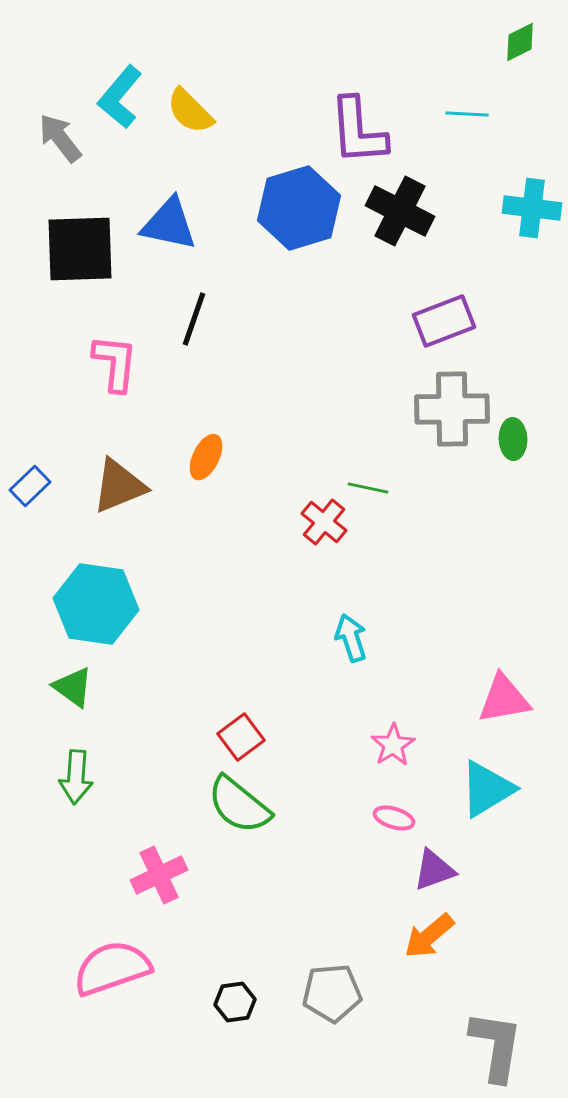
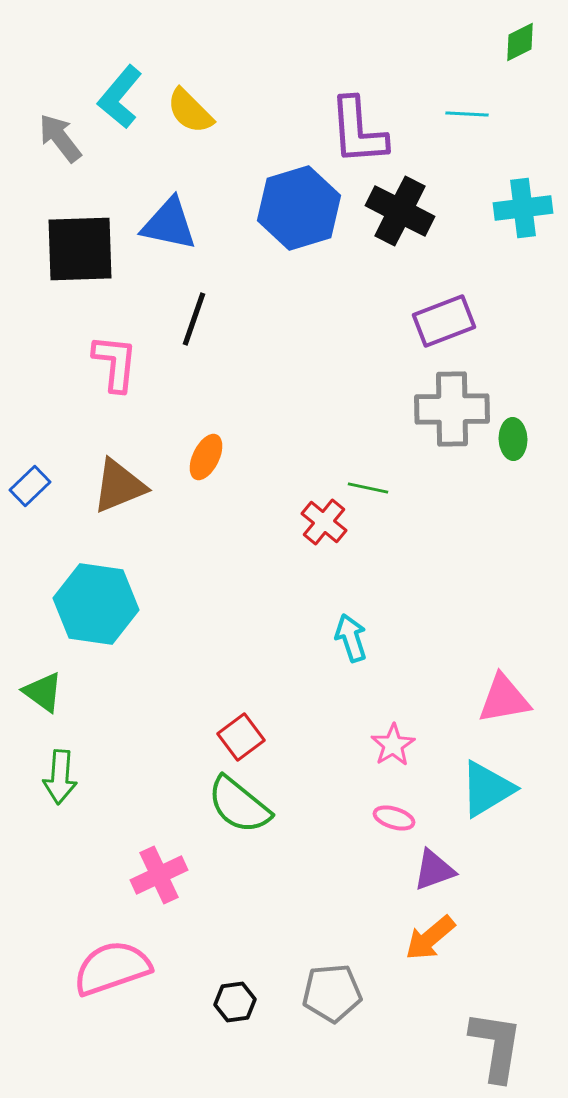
cyan cross: moved 9 px left; rotated 14 degrees counterclockwise
green triangle: moved 30 px left, 5 px down
green arrow: moved 16 px left
orange arrow: moved 1 px right, 2 px down
